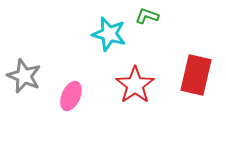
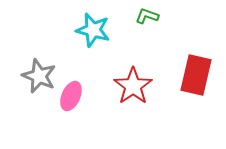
cyan star: moved 16 px left, 4 px up
gray star: moved 15 px right
red star: moved 2 px left, 1 px down
